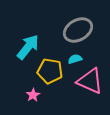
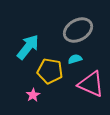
pink triangle: moved 1 px right, 3 px down
